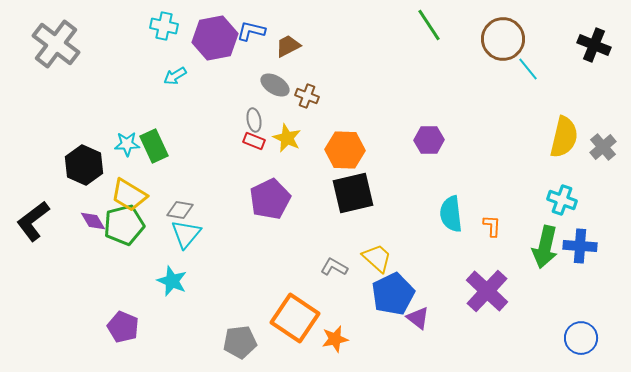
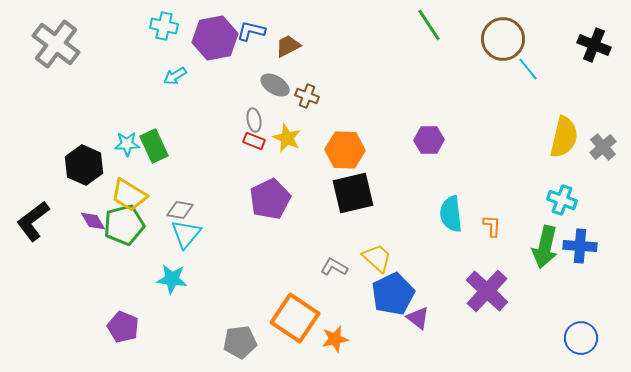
cyan star at (172, 281): moved 2 px up; rotated 16 degrees counterclockwise
